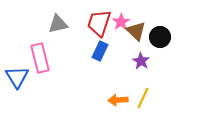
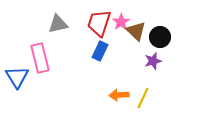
purple star: moved 12 px right; rotated 24 degrees clockwise
orange arrow: moved 1 px right, 5 px up
